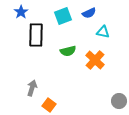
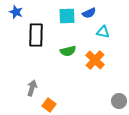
blue star: moved 5 px left; rotated 16 degrees counterclockwise
cyan square: moved 4 px right; rotated 18 degrees clockwise
